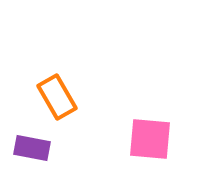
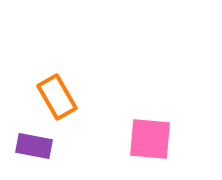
purple rectangle: moved 2 px right, 2 px up
